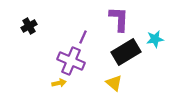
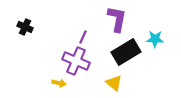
purple L-shape: moved 2 px left; rotated 8 degrees clockwise
black cross: moved 4 px left, 1 px down; rotated 35 degrees counterclockwise
cyan star: rotated 12 degrees clockwise
purple cross: moved 5 px right
yellow arrow: rotated 24 degrees clockwise
